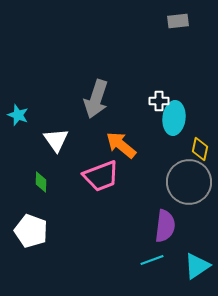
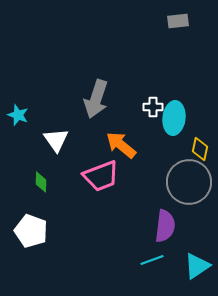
white cross: moved 6 px left, 6 px down
